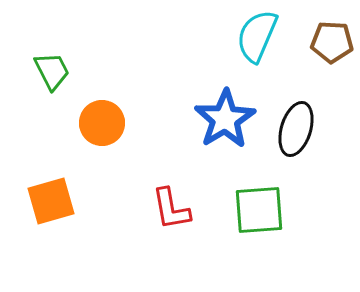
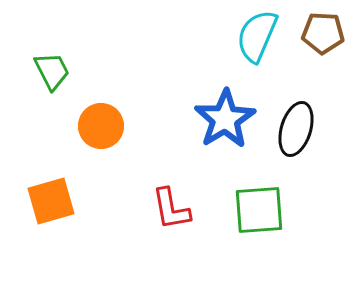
brown pentagon: moved 9 px left, 9 px up
orange circle: moved 1 px left, 3 px down
